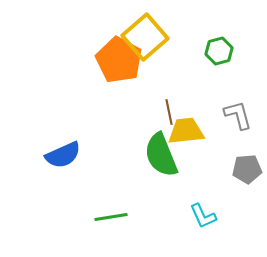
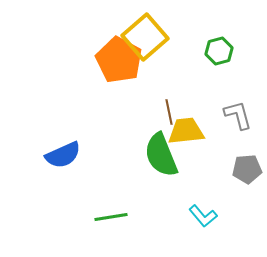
cyan L-shape: rotated 16 degrees counterclockwise
